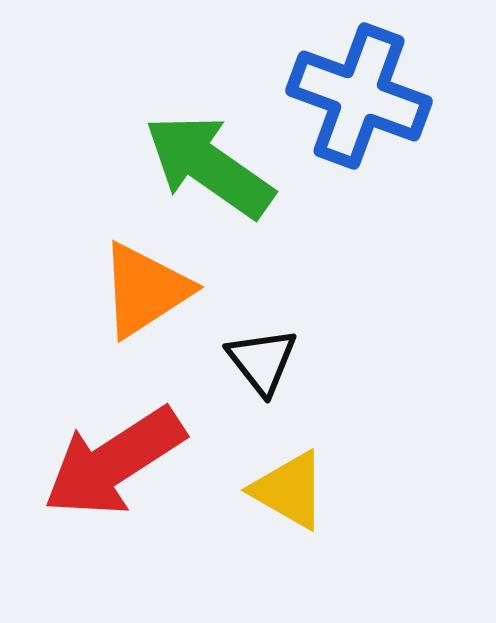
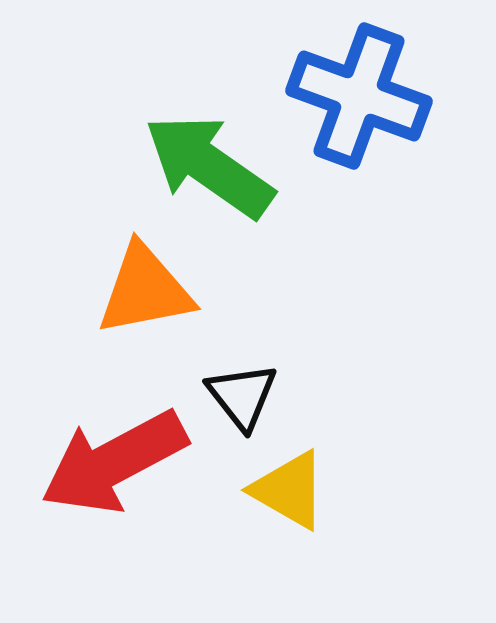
orange triangle: rotated 22 degrees clockwise
black triangle: moved 20 px left, 35 px down
red arrow: rotated 5 degrees clockwise
